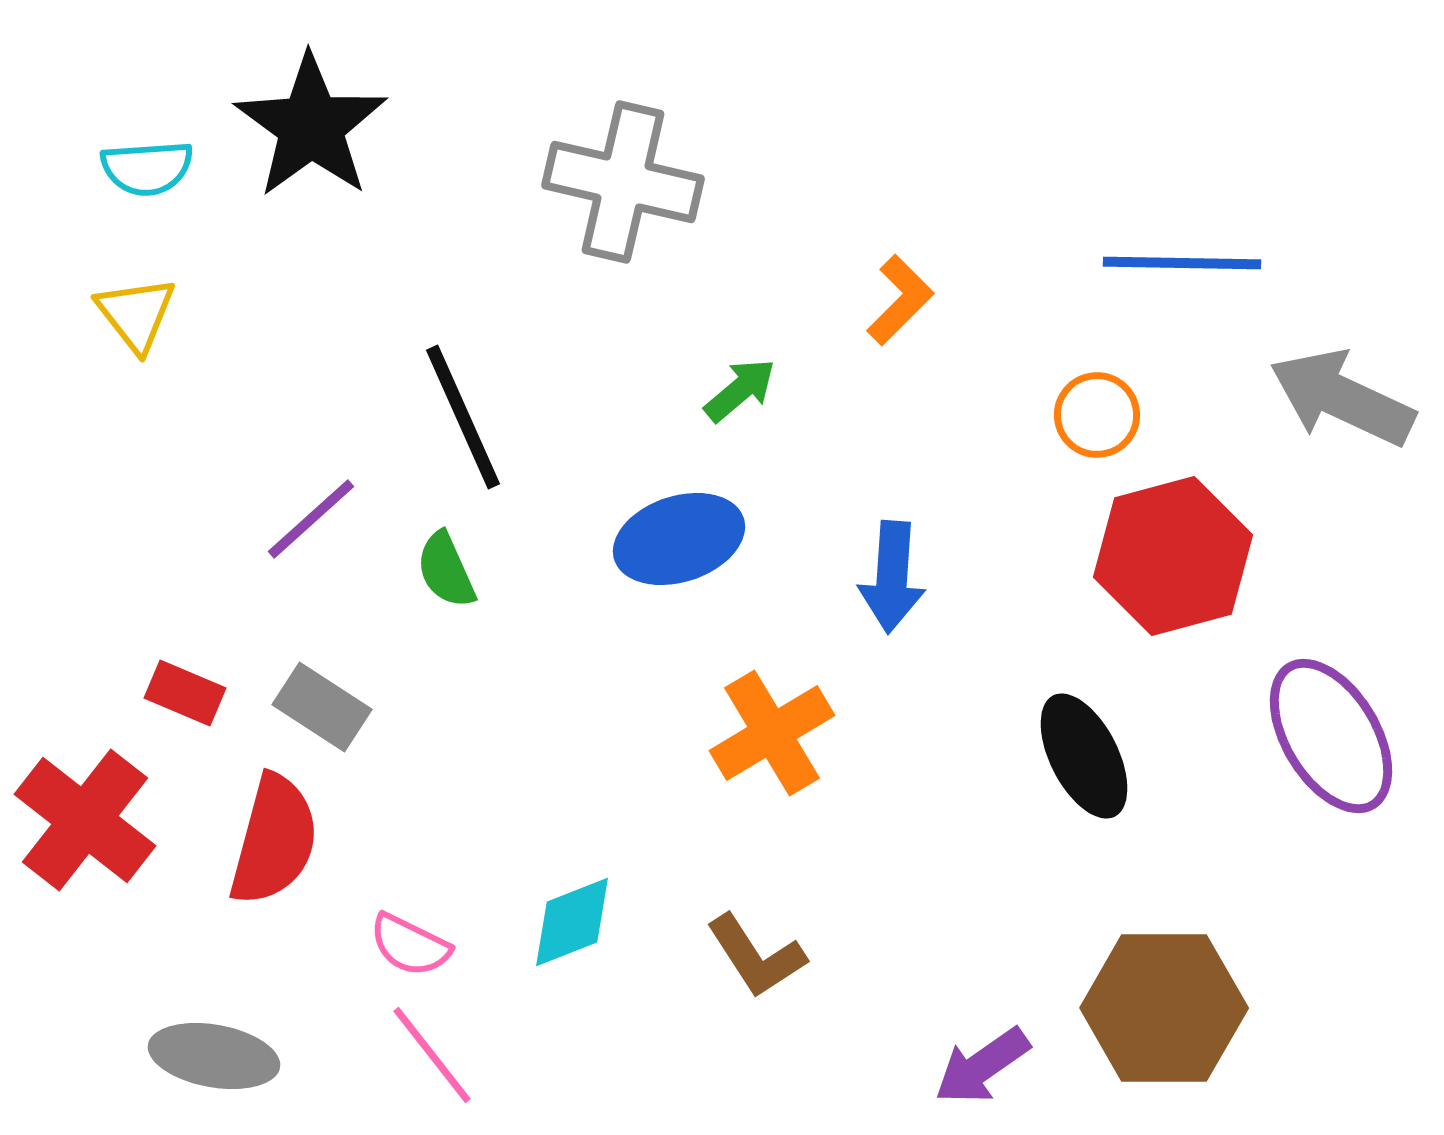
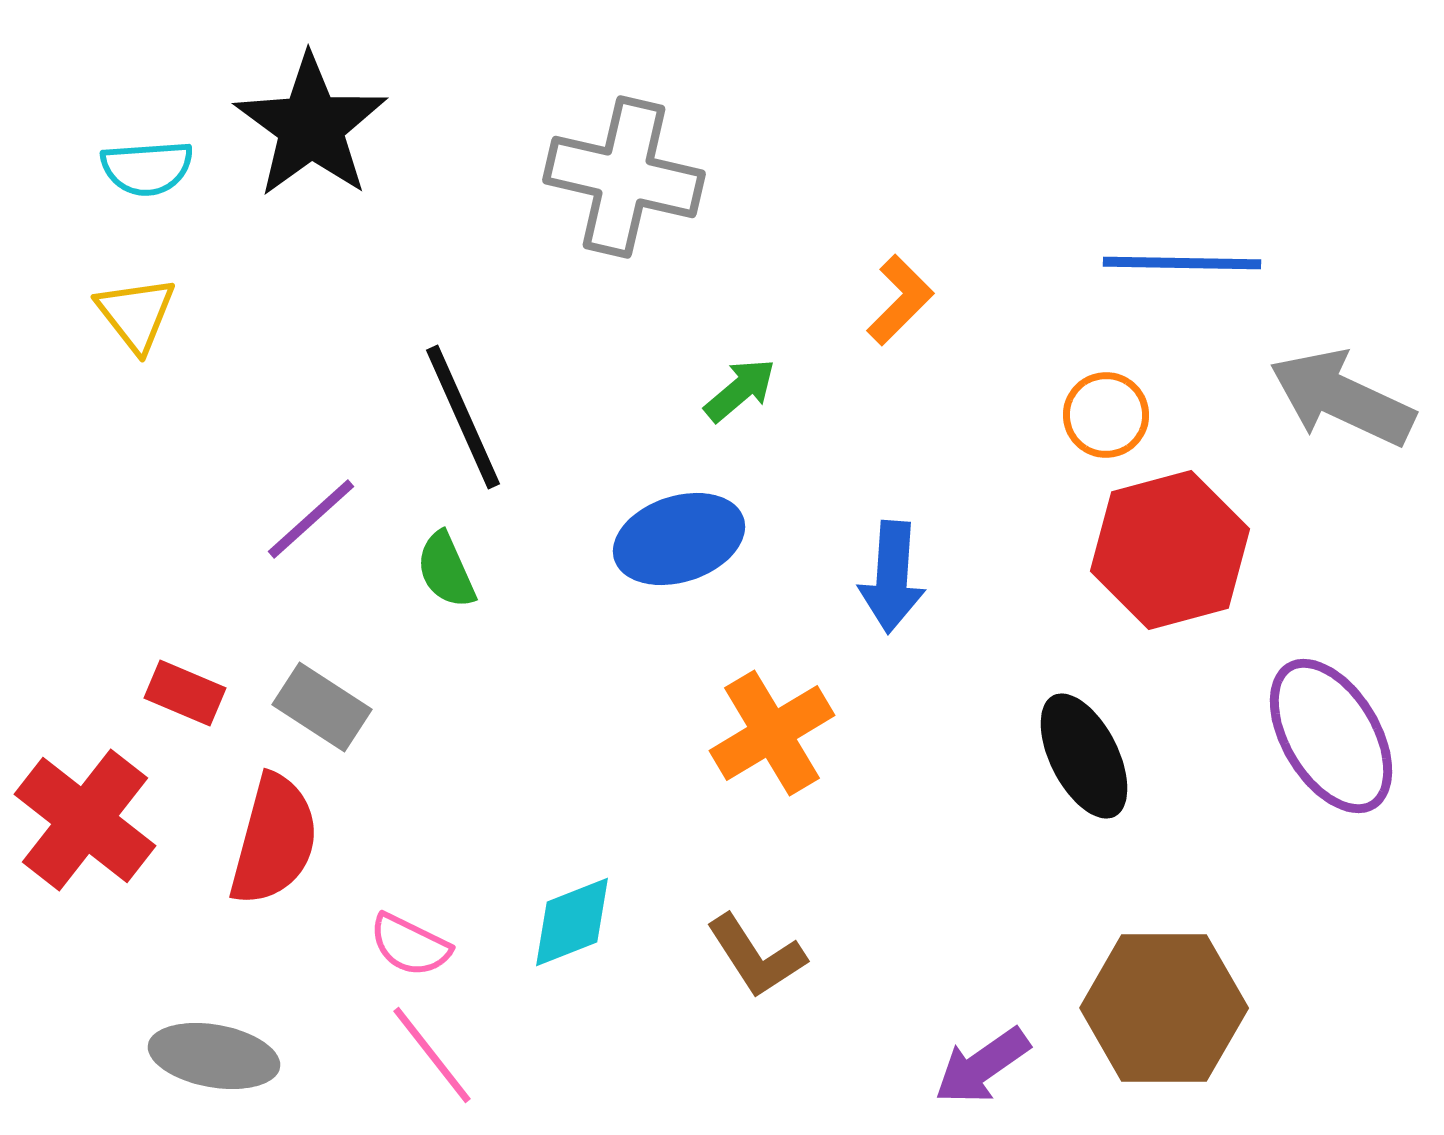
gray cross: moved 1 px right, 5 px up
orange circle: moved 9 px right
red hexagon: moved 3 px left, 6 px up
